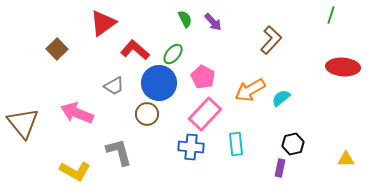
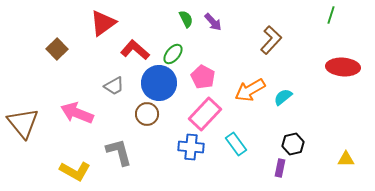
green semicircle: moved 1 px right
cyan semicircle: moved 2 px right, 1 px up
cyan rectangle: rotated 30 degrees counterclockwise
